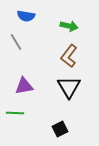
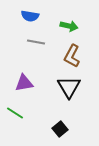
blue semicircle: moved 4 px right
gray line: moved 20 px right; rotated 48 degrees counterclockwise
brown L-shape: moved 3 px right; rotated 10 degrees counterclockwise
purple triangle: moved 3 px up
green line: rotated 30 degrees clockwise
black square: rotated 14 degrees counterclockwise
